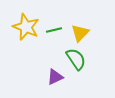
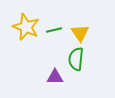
yellow triangle: rotated 18 degrees counterclockwise
green semicircle: rotated 140 degrees counterclockwise
purple triangle: rotated 24 degrees clockwise
